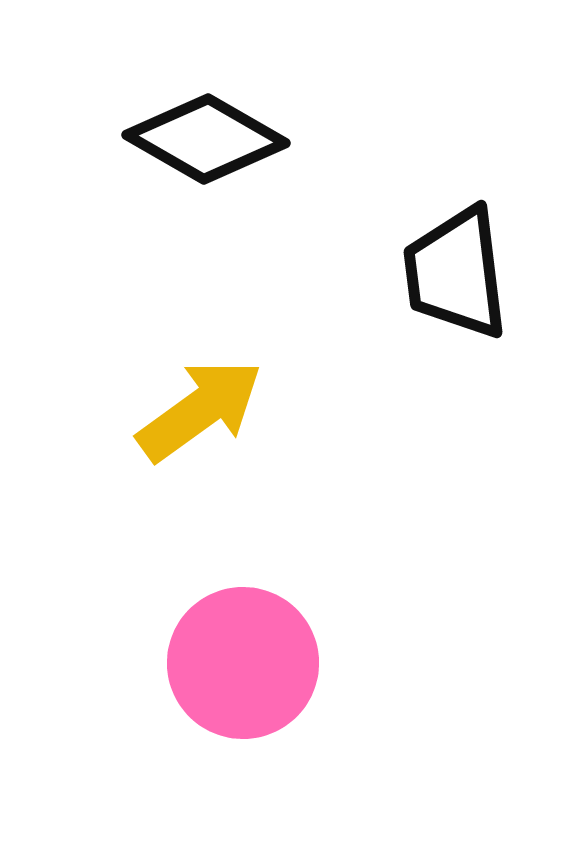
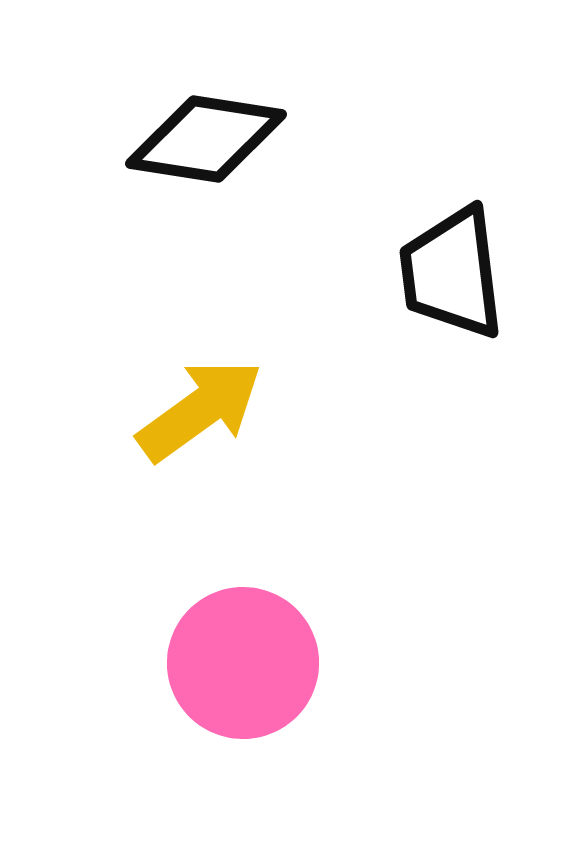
black diamond: rotated 21 degrees counterclockwise
black trapezoid: moved 4 px left
